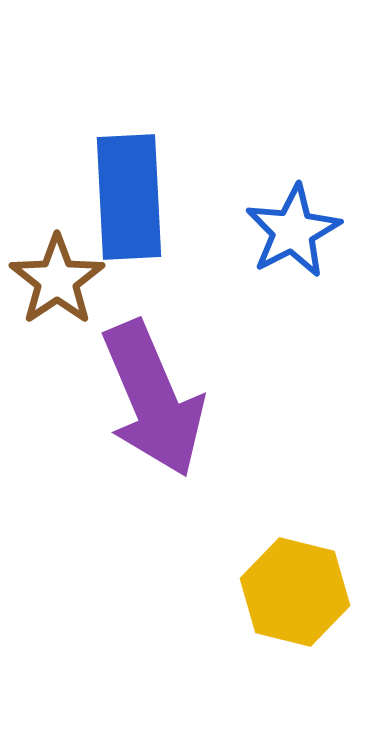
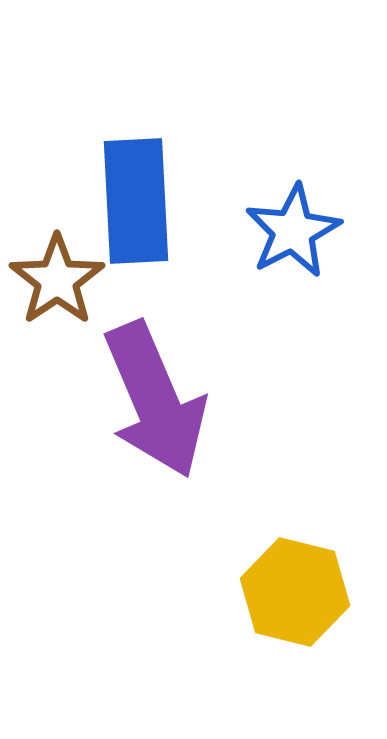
blue rectangle: moved 7 px right, 4 px down
purple arrow: moved 2 px right, 1 px down
